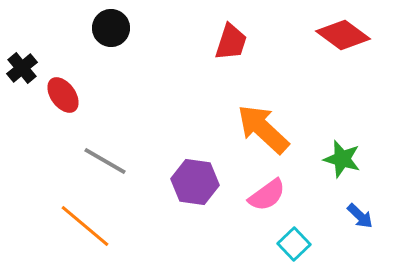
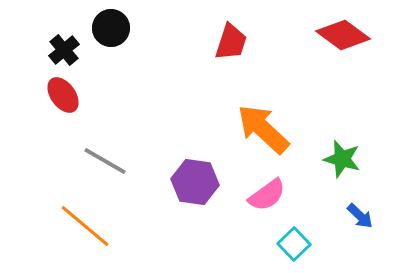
black cross: moved 42 px right, 18 px up
